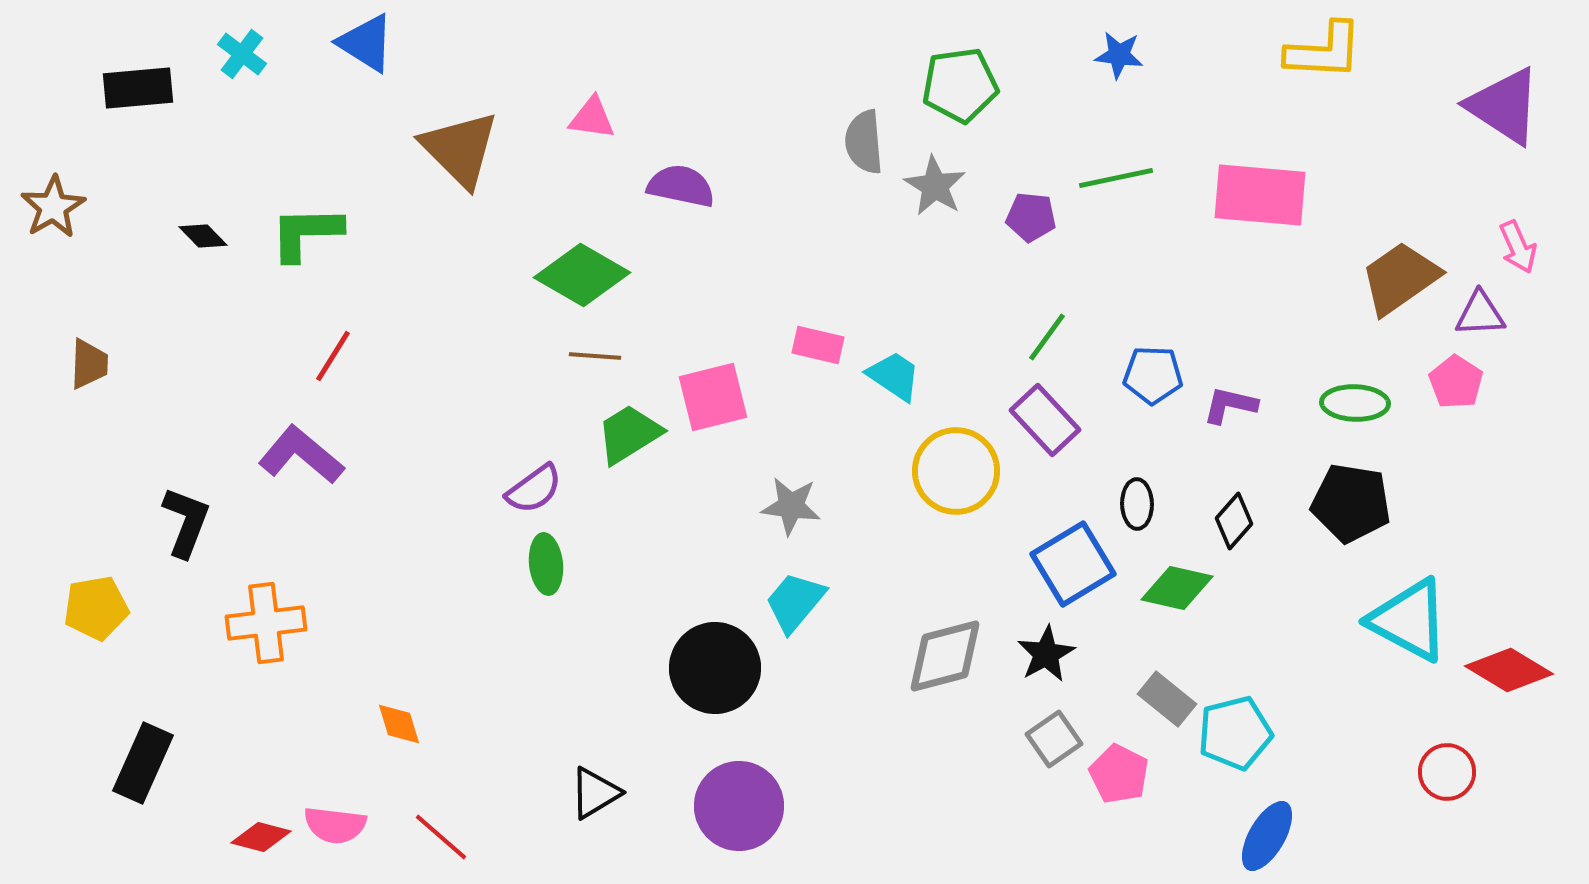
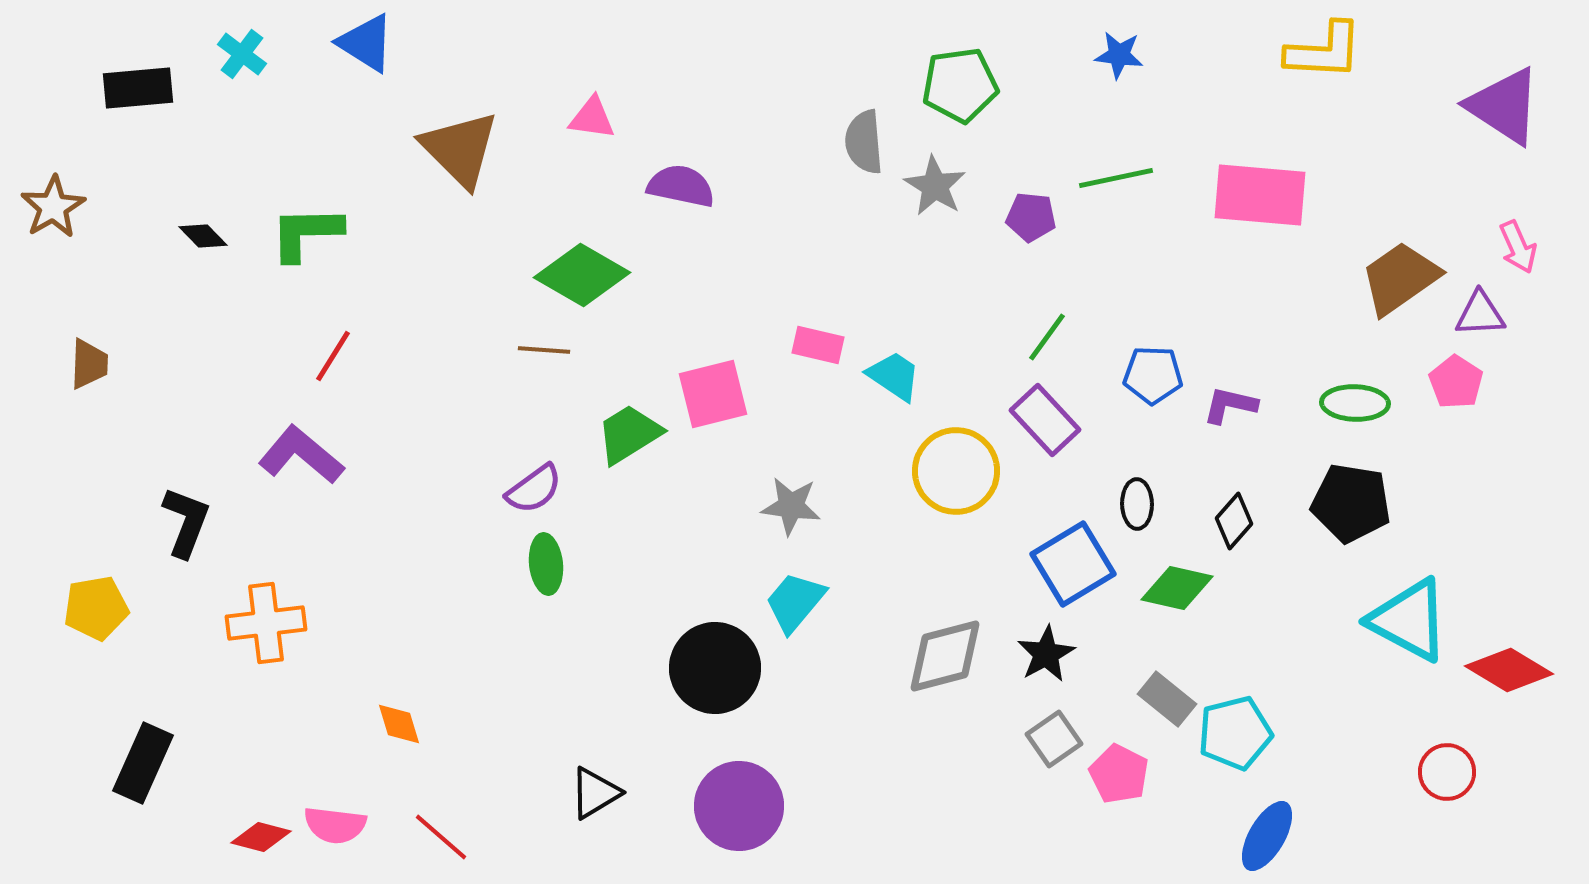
brown line at (595, 356): moved 51 px left, 6 px up
pink square at (713, 397): moved 3 px up
